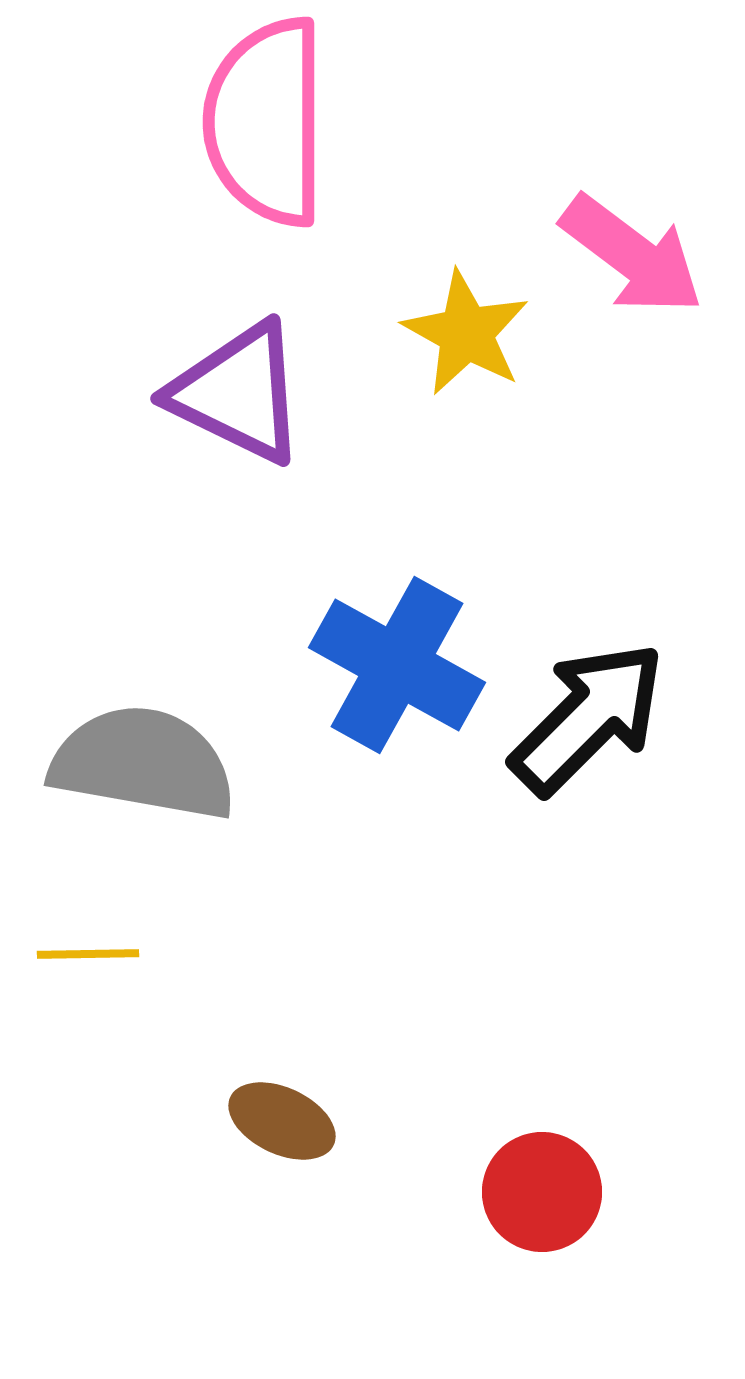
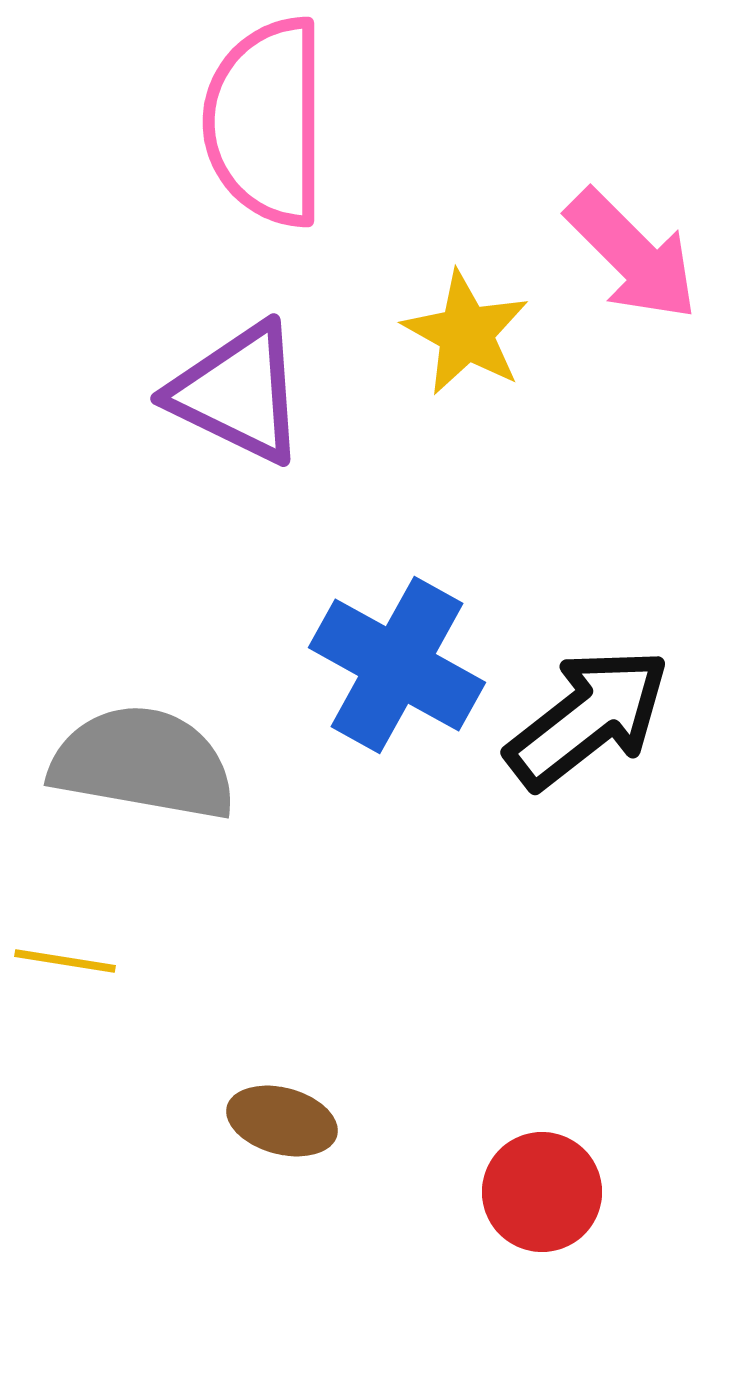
pink arrow: rotated 8 degrees clockwise
black arrow: rotated 7 degrees clockwise
yellow line: moved 23 px left, 7 px down; rotated 10 degrees clockwise
brown ellipse: rotated 10 degrees counterclockwise
